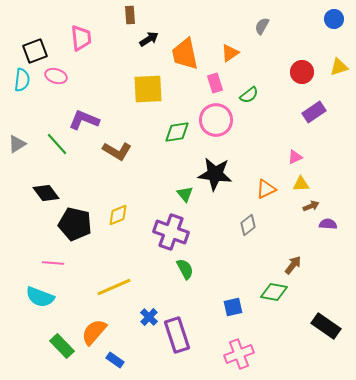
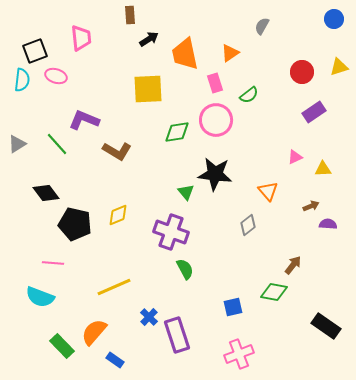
yellow triangle at (301, 184): moved 22 px right, 15 px up
orange triangle at (266, 189): moved 2 px right, 2 px down; rotated 45 degrees counterclockwise
green triangle at (185, 194): moved 1 px right, 2 px up
